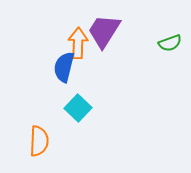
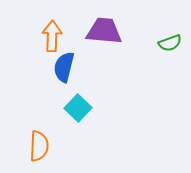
purple trapezoid: rotated 63 degrees clockwise
orange arrow: moved 26 px left, 7 px up
orange semicircle: moved 5 px down
